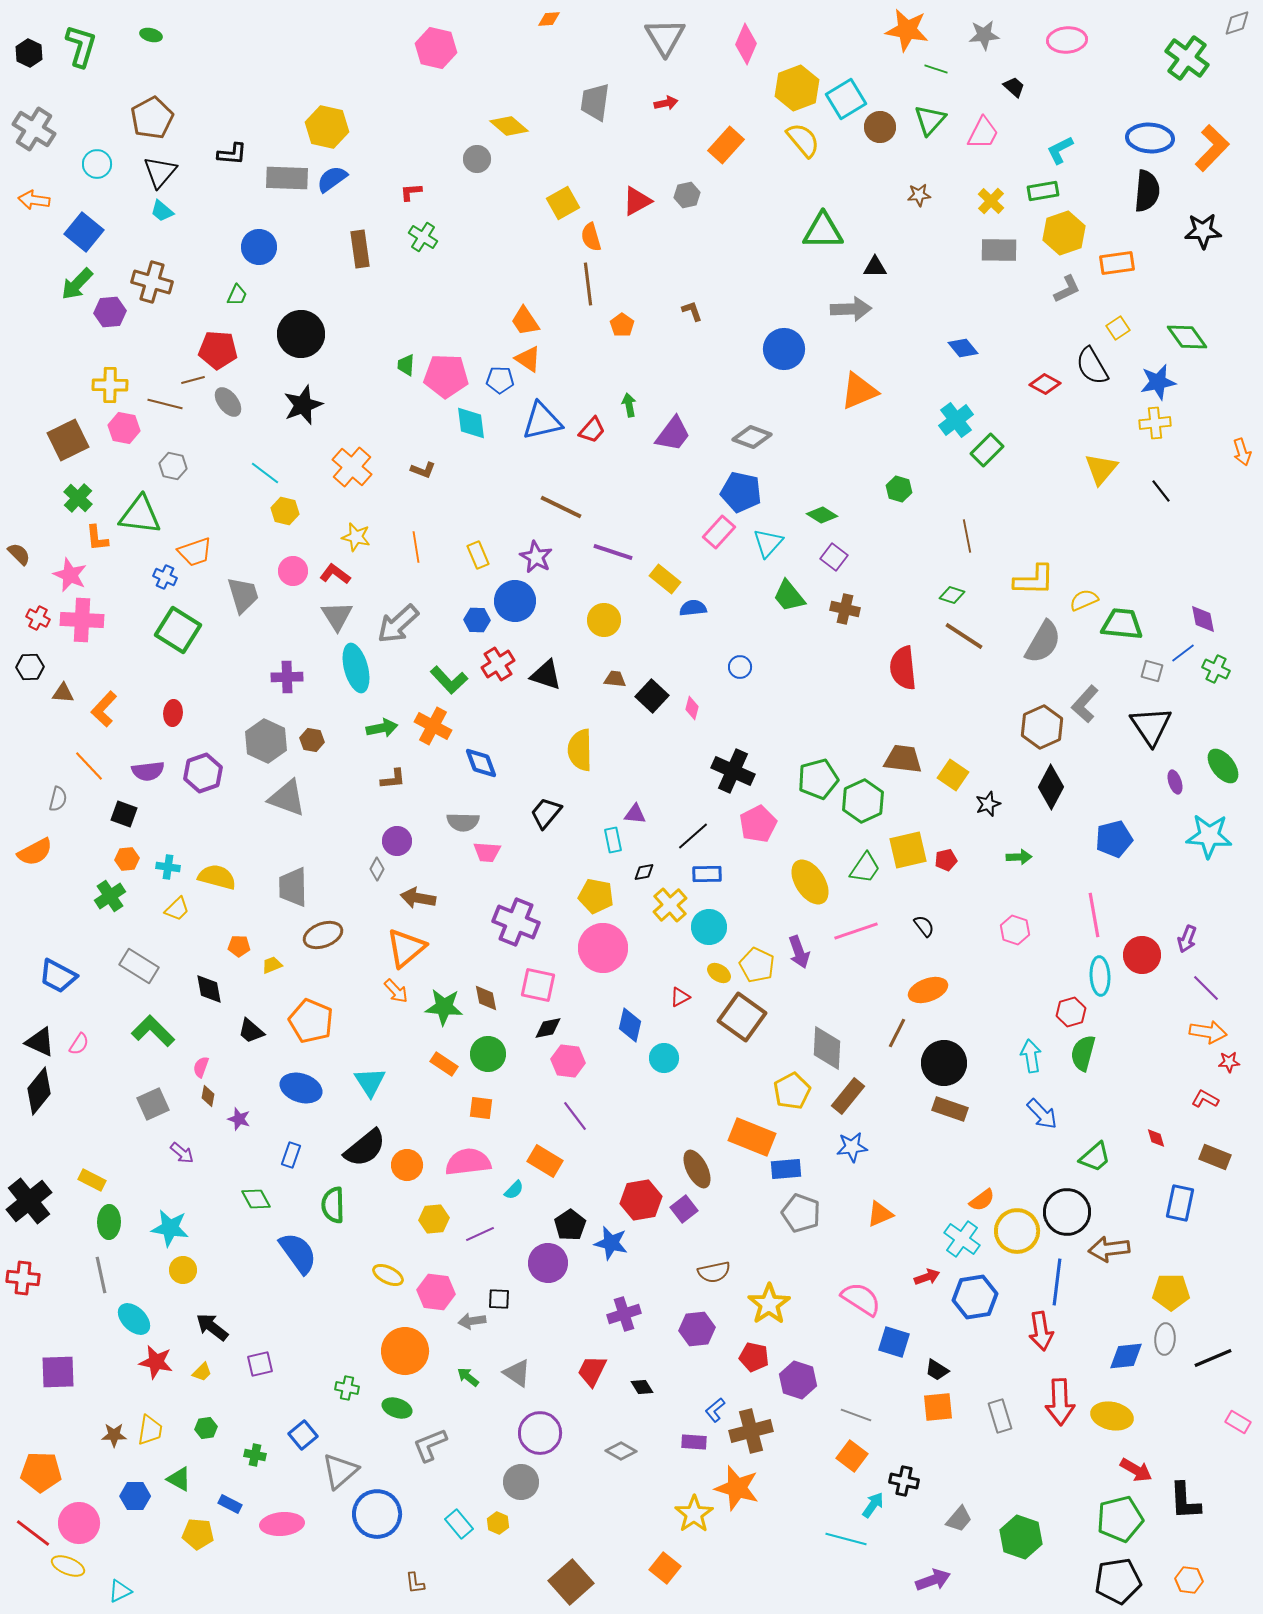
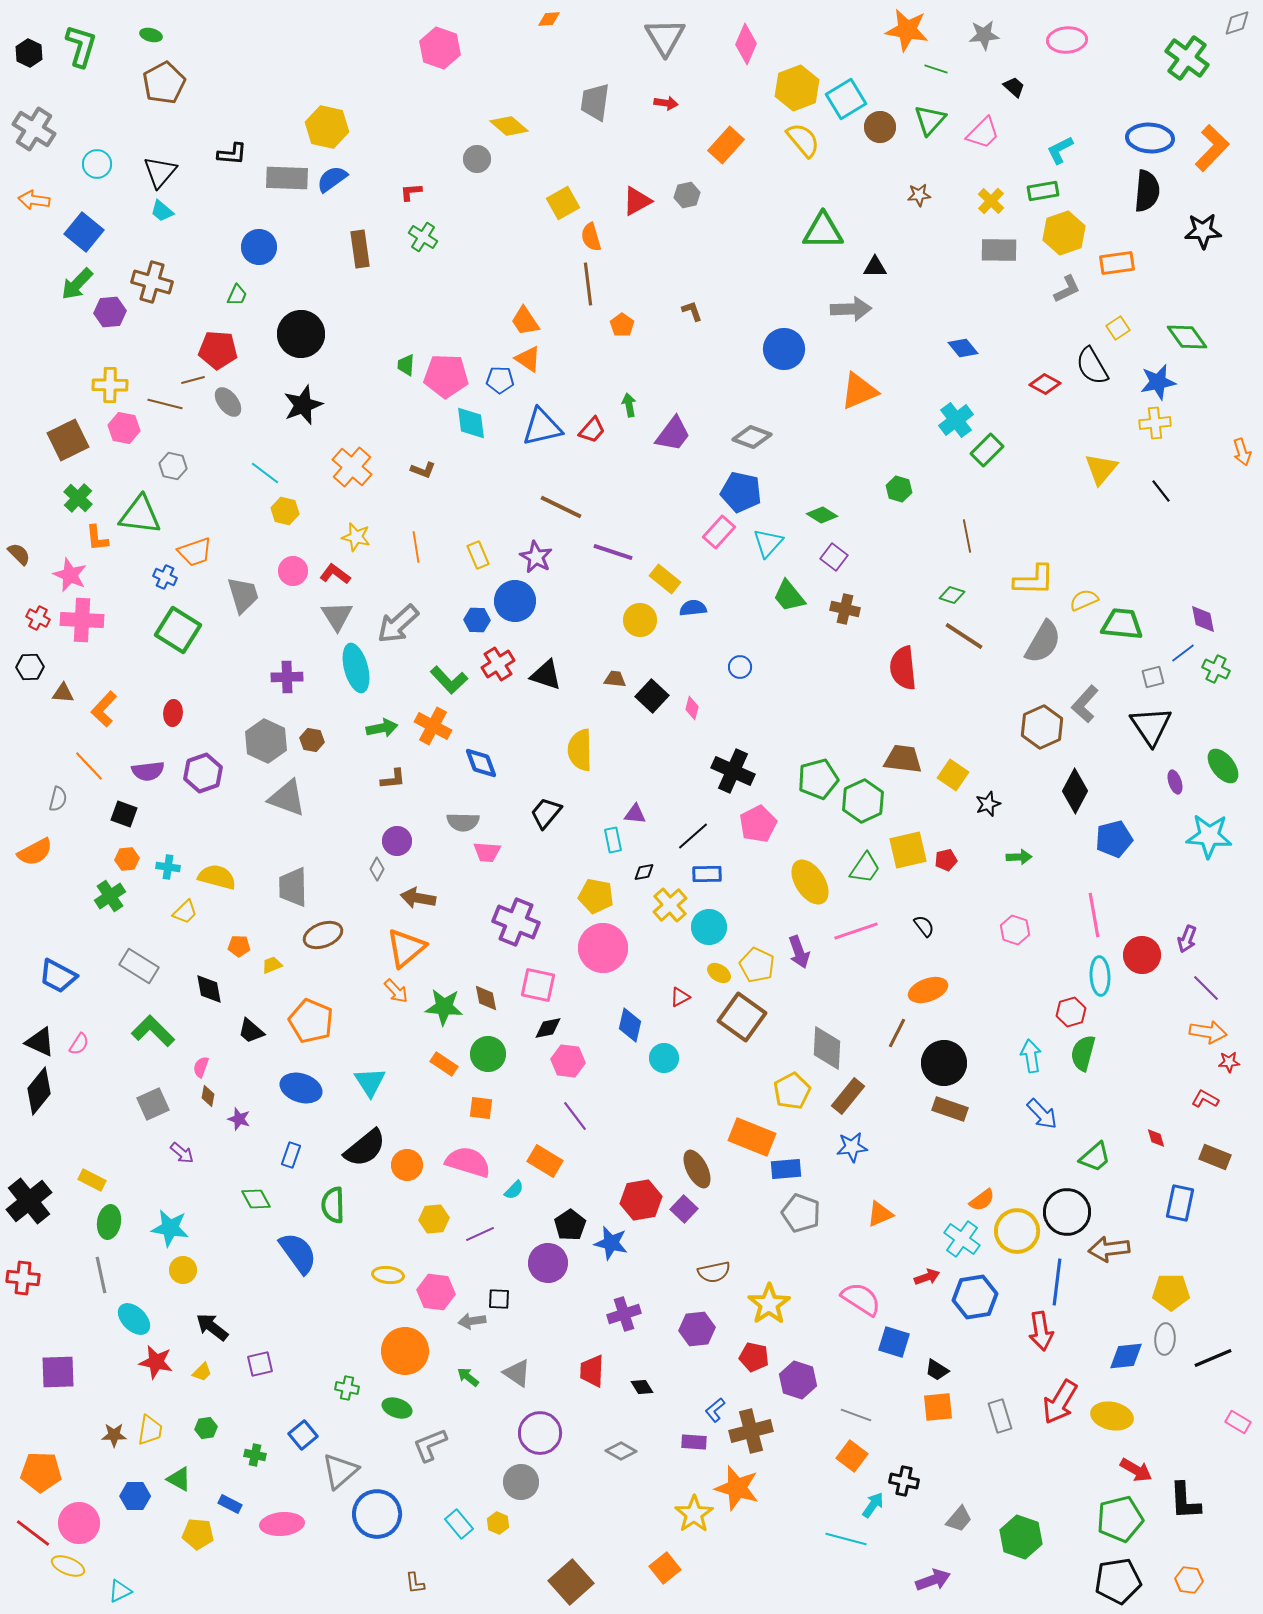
pink hexagon at (436, 48): moved 4 px right; rotated 6 degrees clockwise
red arrow at (666, 103): rotated 20 degrees clockwise
brown pentagon at (152, 118): moved 12 px right, 35 px up
pink trapezoid at (983, 133): rotated 18 degrees clockwise
blue triangle at (542, 421): moved 6 px down
yellow circle at (604, 620): moved 36 px right
gray square at (1152, 671): moved 1 px right, 6 px down; rotated 30 degrees counterclockwise
black diamond at (1051, 787): moved 24 px right, 4 px down
yellow trapezoid at (177, 909): moved 8 px right, 3 px down
pink semicircle at (468, 1162): rotated 24 degrees clockwise
purple square at (684, 1209): rotated 8 degrees counterclockwise
green ellipse at (109, 1222): rotated 8 degrees clockwise
yellow ellipse at (388, 1275): rotated 20 degrees counterclockwise
red trapezoid at (592, 1371): rotated 24 degrees counterclockwise
red arrow at (1060, 1402): rotated 33 degrees clockwise
orange square at (665, 1568): rotated 12 degrees clockwise
